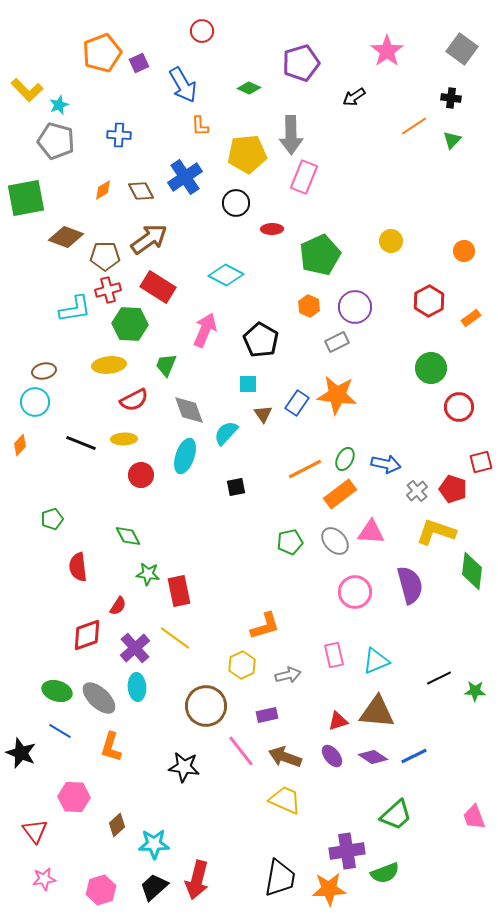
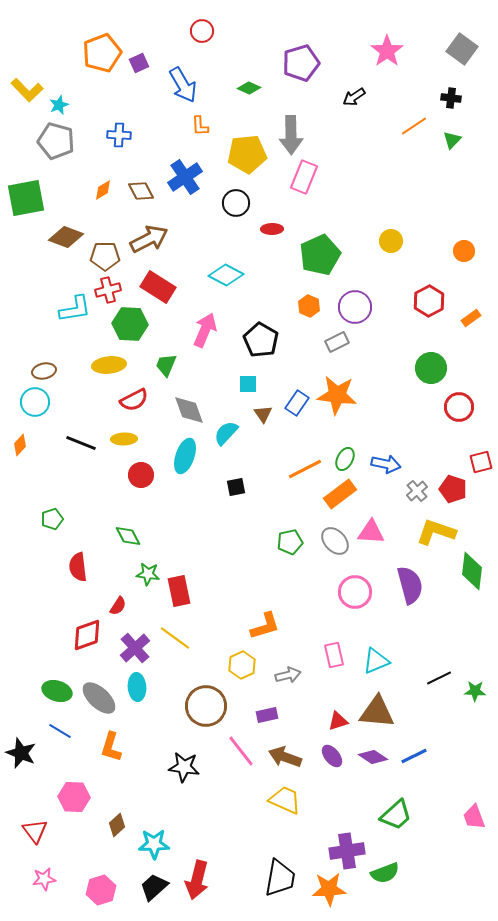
brown arrow at (149, 239): rotated 9 degrees clockwise
